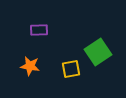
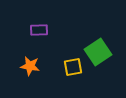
yellow square: moved 2 px right, 2 px up
